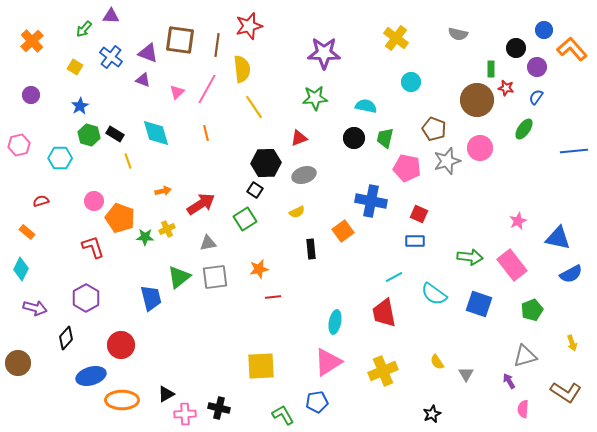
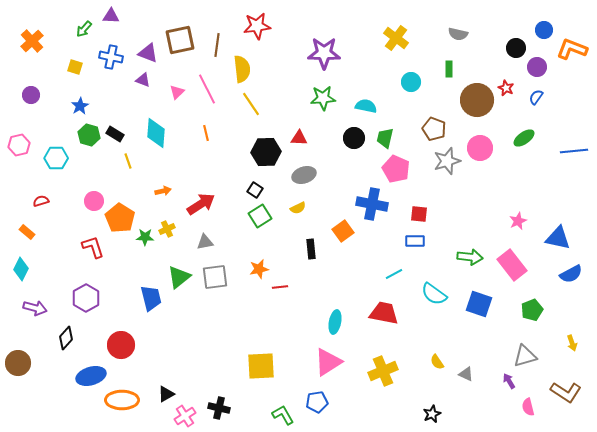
red star at (249, 26): moved 8 px right; rotated 8 degrees clockwise
brown square at (180, 40): rotated 20 degrees counterclockwise
orange L-shape at (572, 49): rotated 28 degrees counterclockwise
blue cross at (111, 57): rotated 25 degrees counterclockwise
yellow square at (75, 67): rotated 14 degrees counterclockwise
green rectangle at (491, 69): moved 42 px left
red star at (506, 88): rotated 14 degrees clockwise
pink line at (207, 89): rotated 56 degrees counterclockwise
green star at (315, 98): moved 8 px right
yellow line at (254, 107): moved 3 px left, 3 px up
green ellipse at (524, 129): moved 9 px down; rotated 20 degrees clockwise
cyan diamond at (156, 133): rotated 20 degrees clockwise
red triangle at (299, 138): rotated 24 degrees clockwise
cyan hexagon at (60, 158): moved 4 px left
black hexagon at (266, 163): moved 11 px up
pink pentagon at (407, 168): moved 11 px left, 1 px down; rotated 12 degrees clockwise
blue cross at (371, 201): moved 1 px right, 3 px down
yellow semicircle at (297, 212): moved 1 px right, 4 px up
red square at (419, 214): rotated 18 degrees counterclockwise
orange pentagon at (120, 218): rotated 12 degrees clockwise
green square at (245, 219): moved 15 px right, 3 px up
gray triangle at (208, 243): moved 3 px left, 1 px up
cyan line at (394, 277): moved 3 px up
red line at (273, 297): moved 7 px right, 10 px up
red trapezoid at (384, 313): rotated 112 degrees clockwise
gray triangle at (466, 374): rotated 35 degrees counterclockwise
pink semicircle at (523, 409): moved 5 px right, 2 px up; rotated 18 degrees counterclockwise
pink cross at (185, 414): moved 2 px down; rotated 30 degrees counterclockwise
